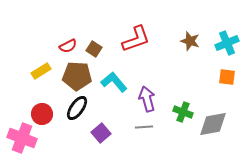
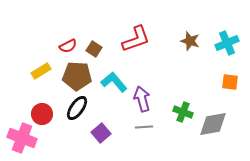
orange square: moved 3 px right, 5 px down
purple arrow: moved 5 px left
